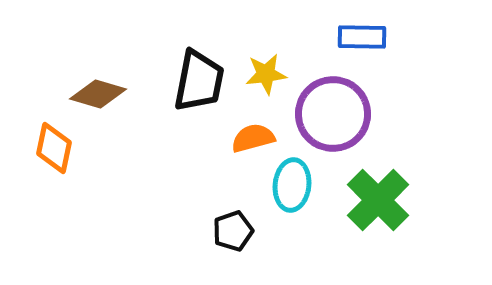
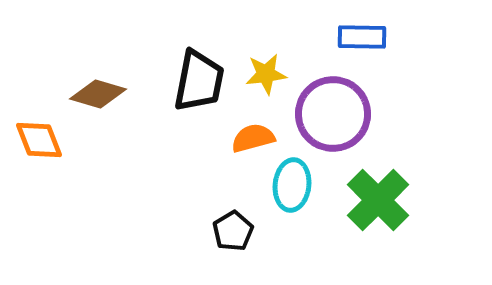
orange diamond: moved 15 px left, 8 px up; rotated 33 degrees counterclockwise
black pentagon: rotated 12 degrees counterclockwise
